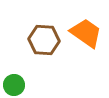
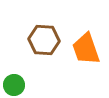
orange trapezoid: moved 16 px down; rotated 144 degrees counterclockwise
